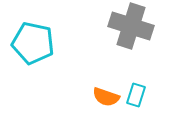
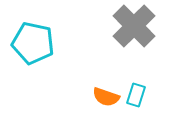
gray cross: moved 3 px right; rotated 27 degrees clockwise
